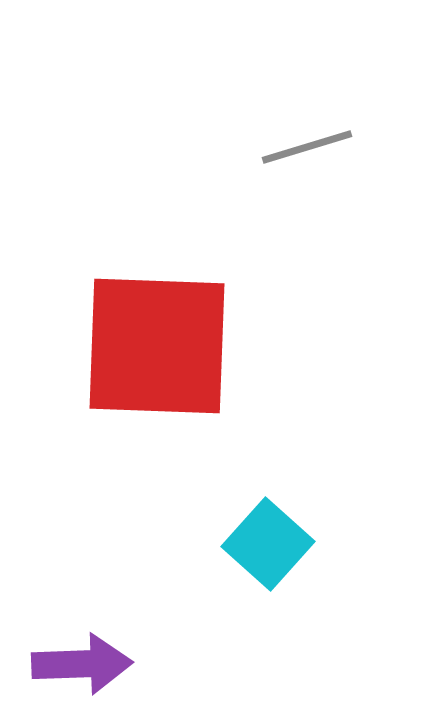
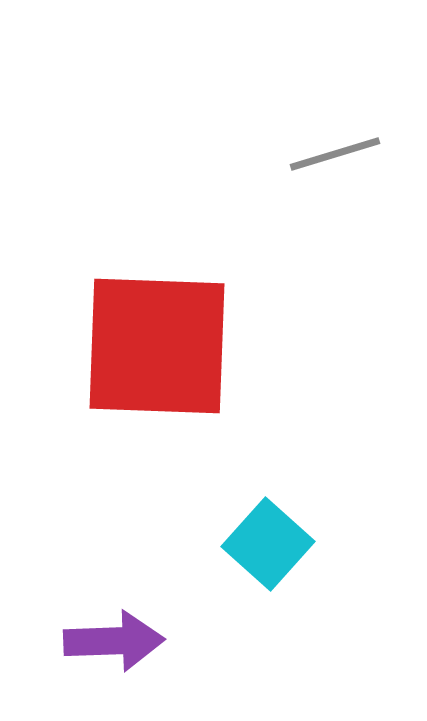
gray line: moved 28 px right, 7 px down
purple arrow: moved 32 px right, 23 px up
